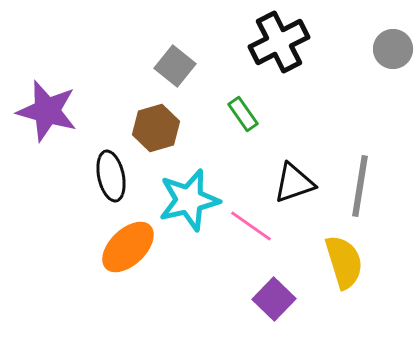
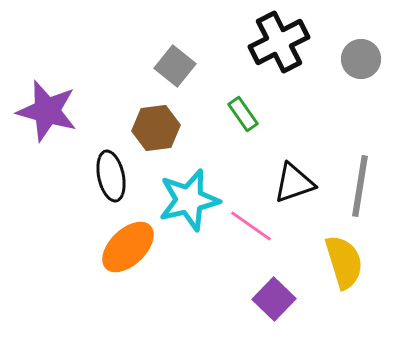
gray circle: moved 32 px left, 10 px down
brown hexagon: rotated 9 degrees clockwise
